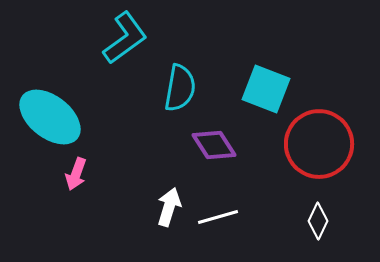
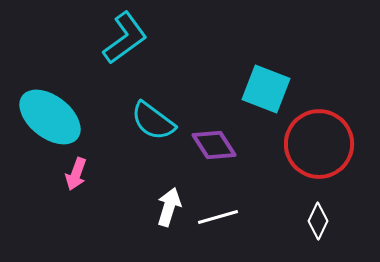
cyan semicircle: moved 27 px left, 33 px down; rotated 117 degrees clockwise
